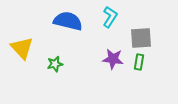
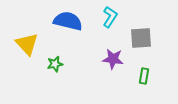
yellow triangle: moved 5 px right, 4 px up
green rectangle: moved 5 px right, 14 px down
